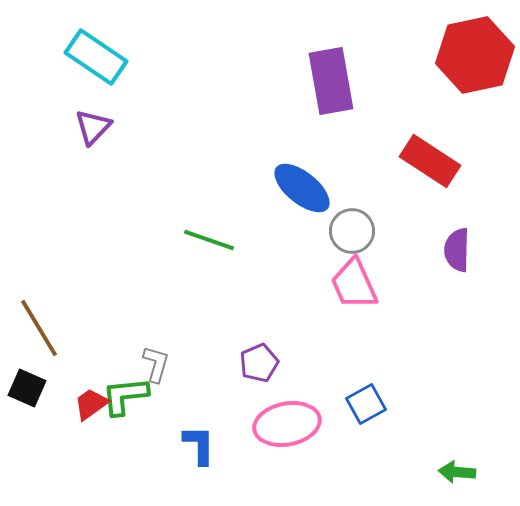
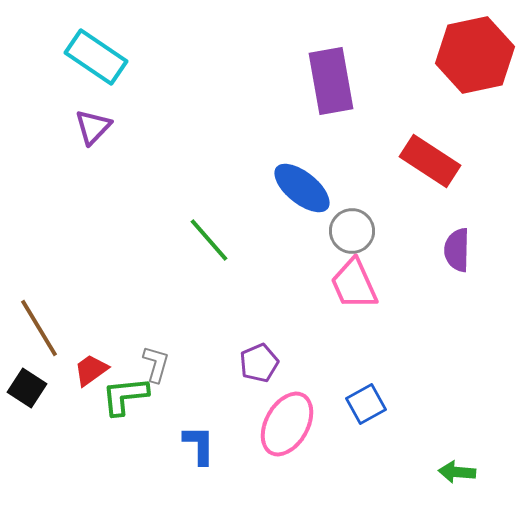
green line: rotated 30 degrees clockwise
black square: rotated 9 degrees clockwise
red trapezoid: moved 34 px up
pink ellipse: rotated 50 degrees counterclockwise
